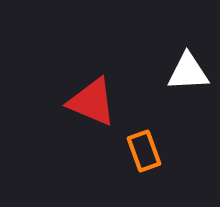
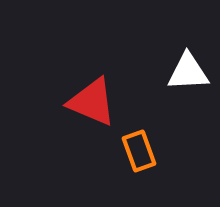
orange rectangle: moved 5 px left
